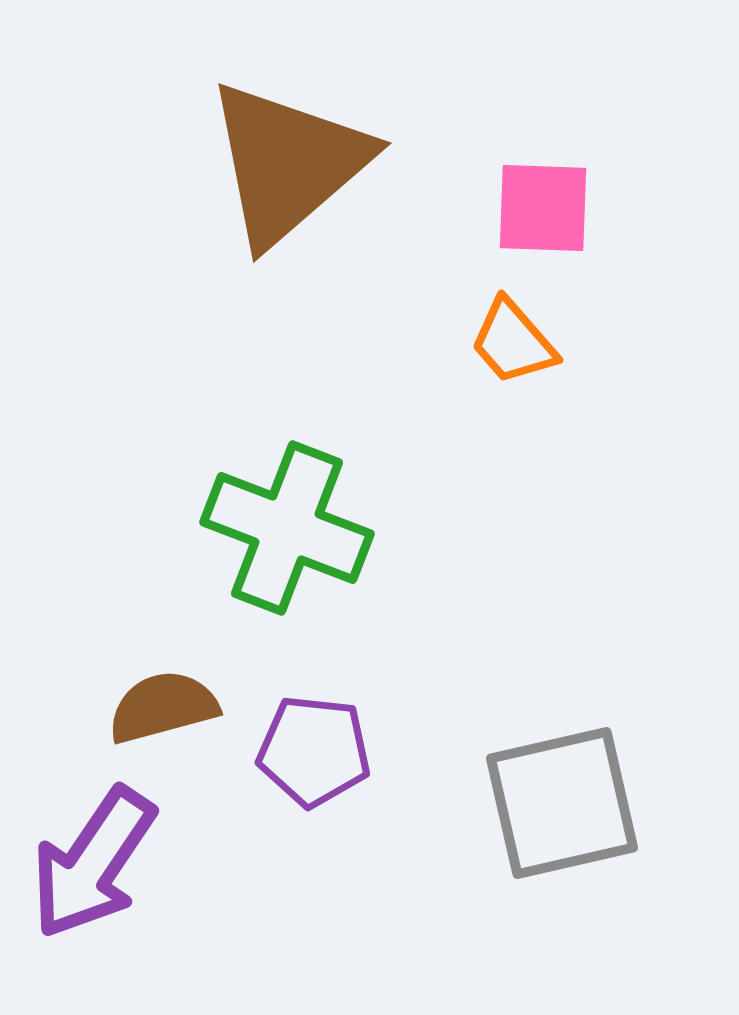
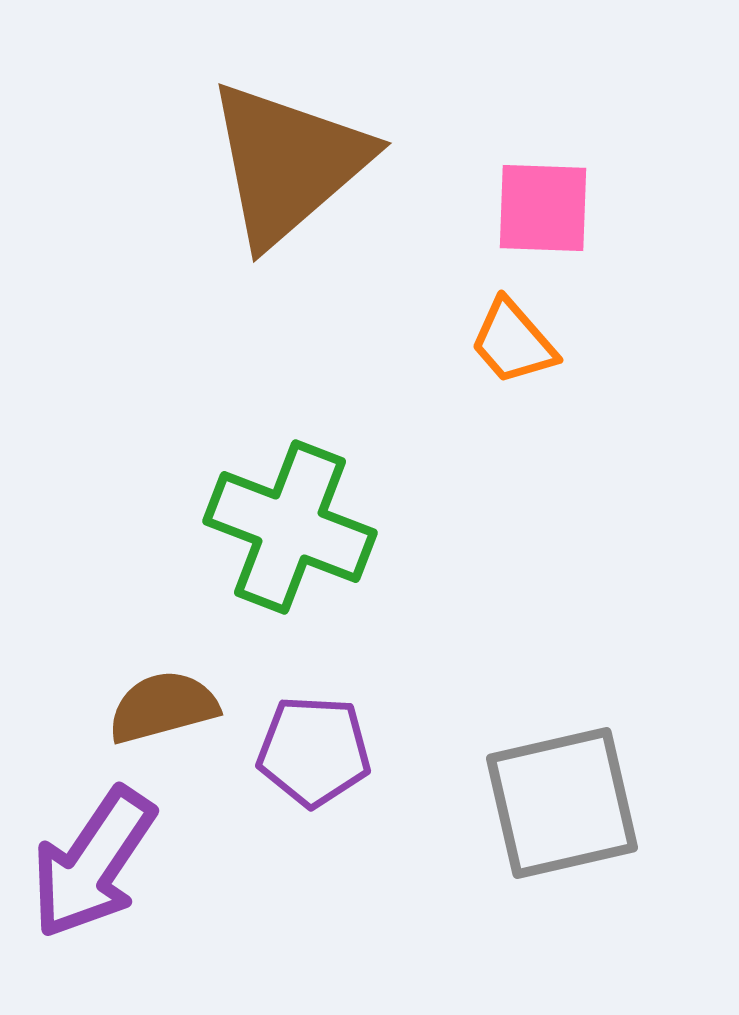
green cross: moved 3 px right, 1 px up
purple pentagon: rotated 3 degrees counterclockwise
